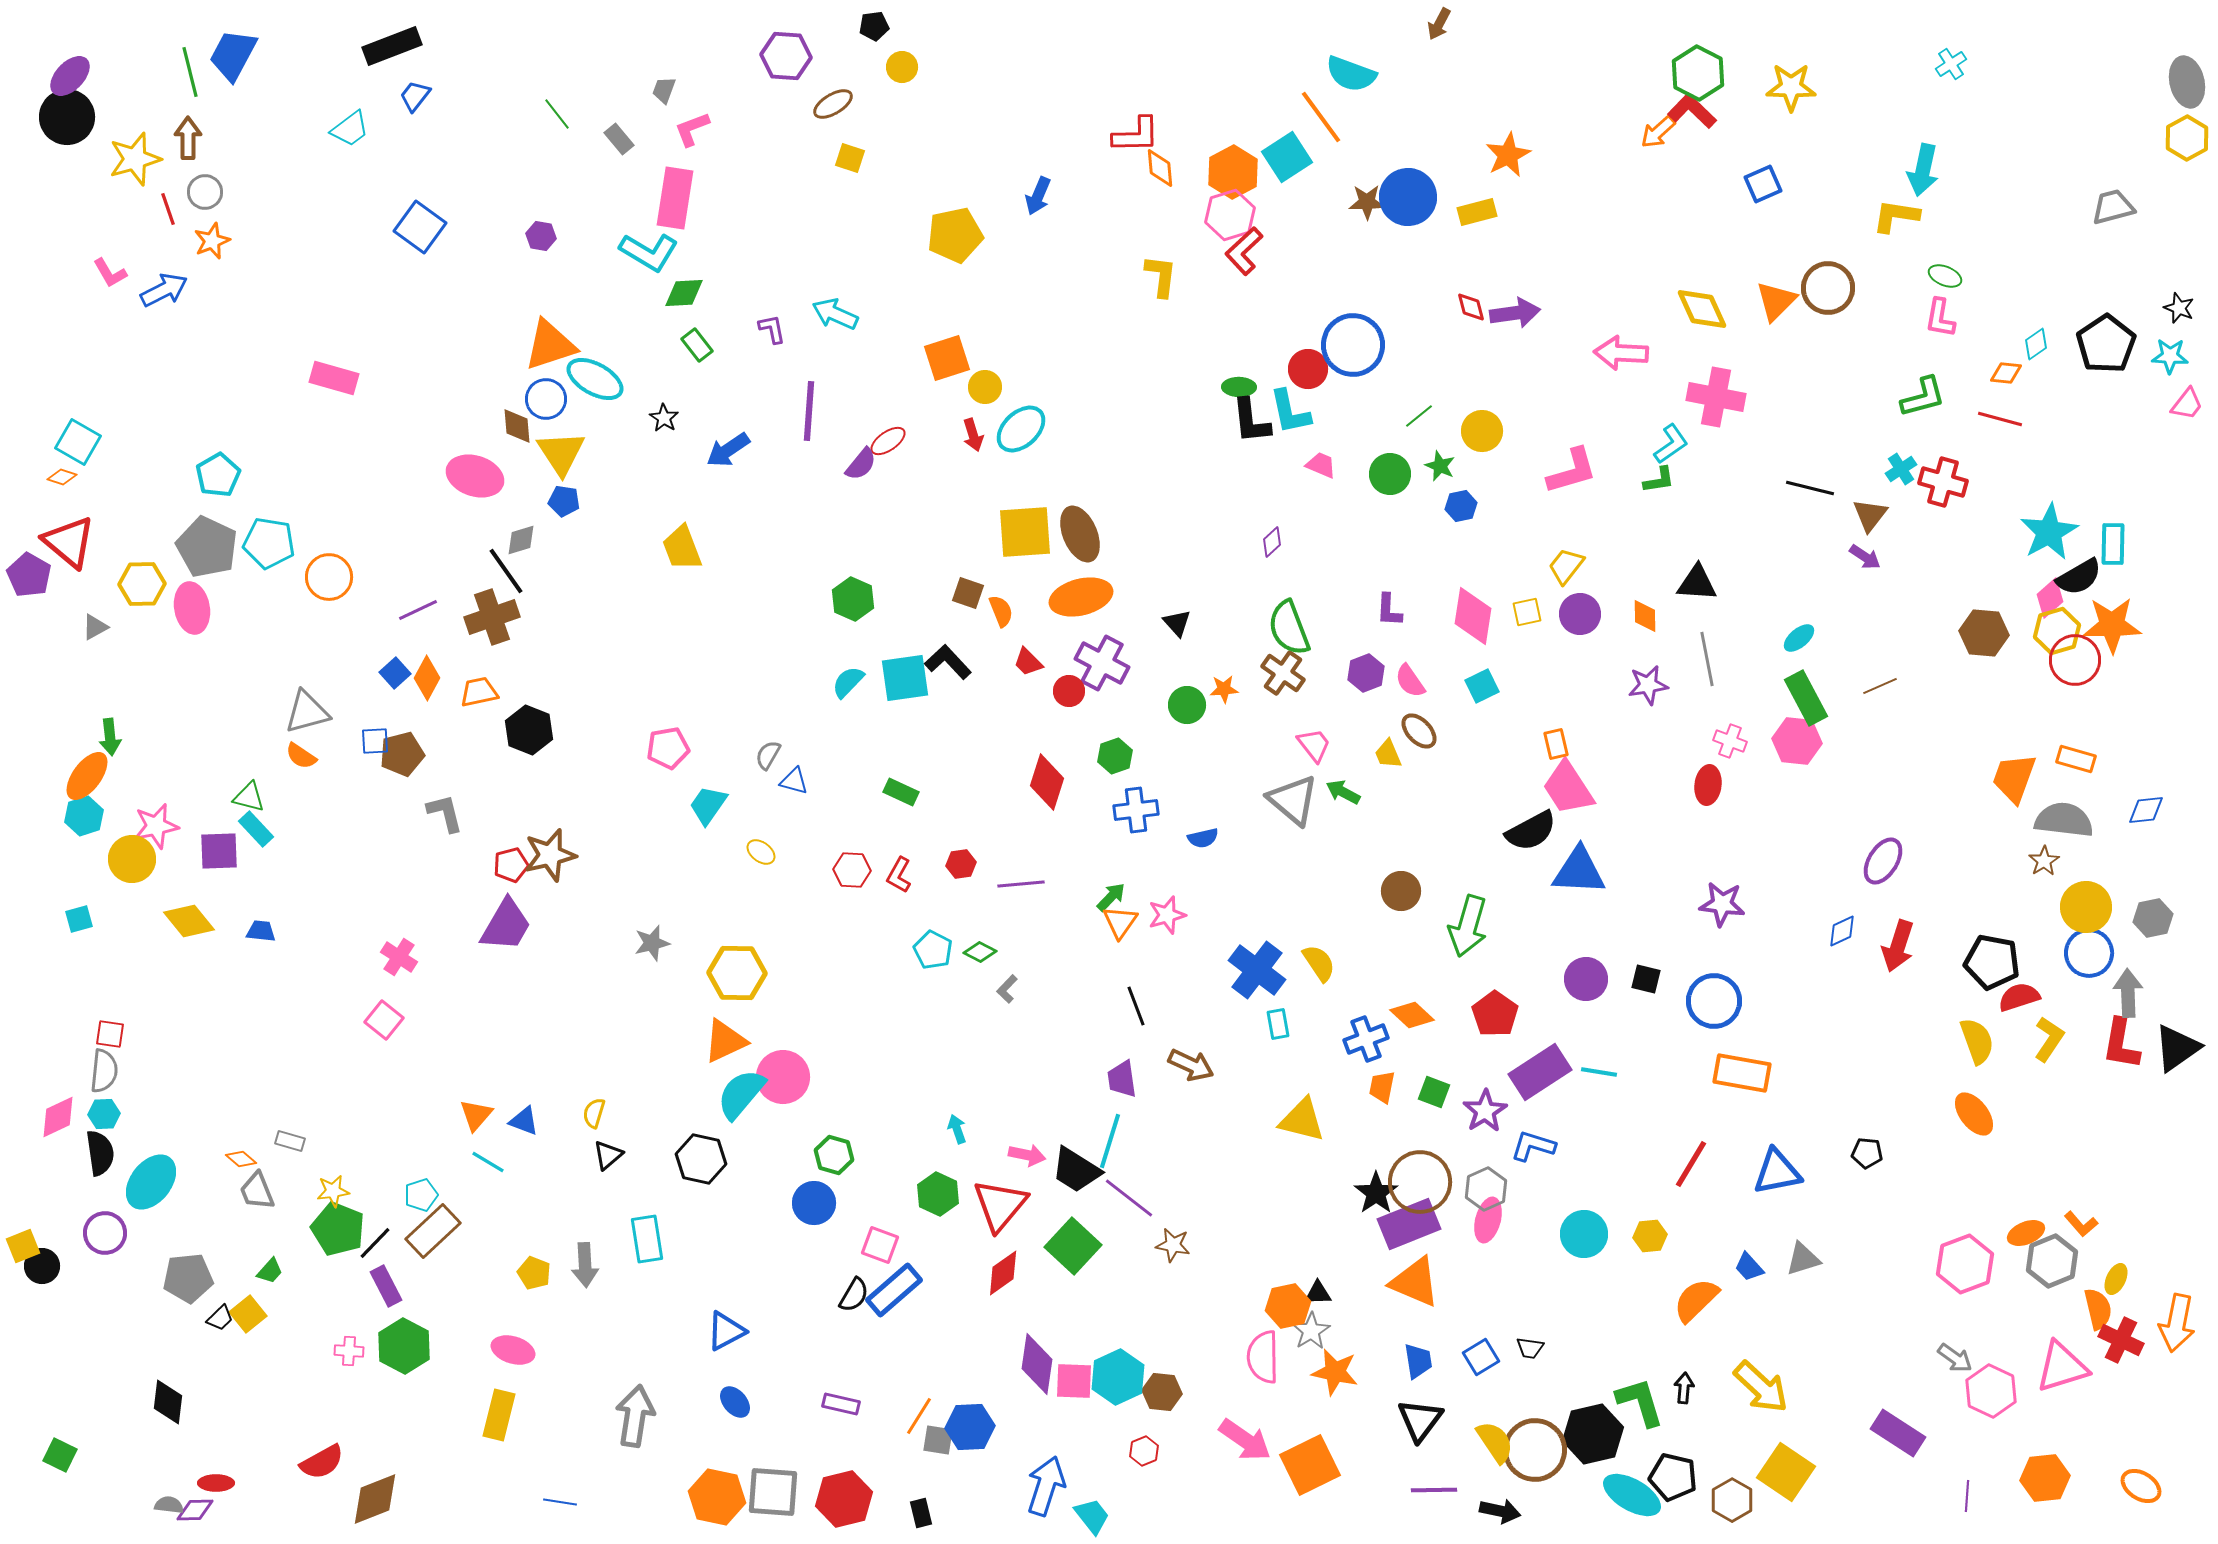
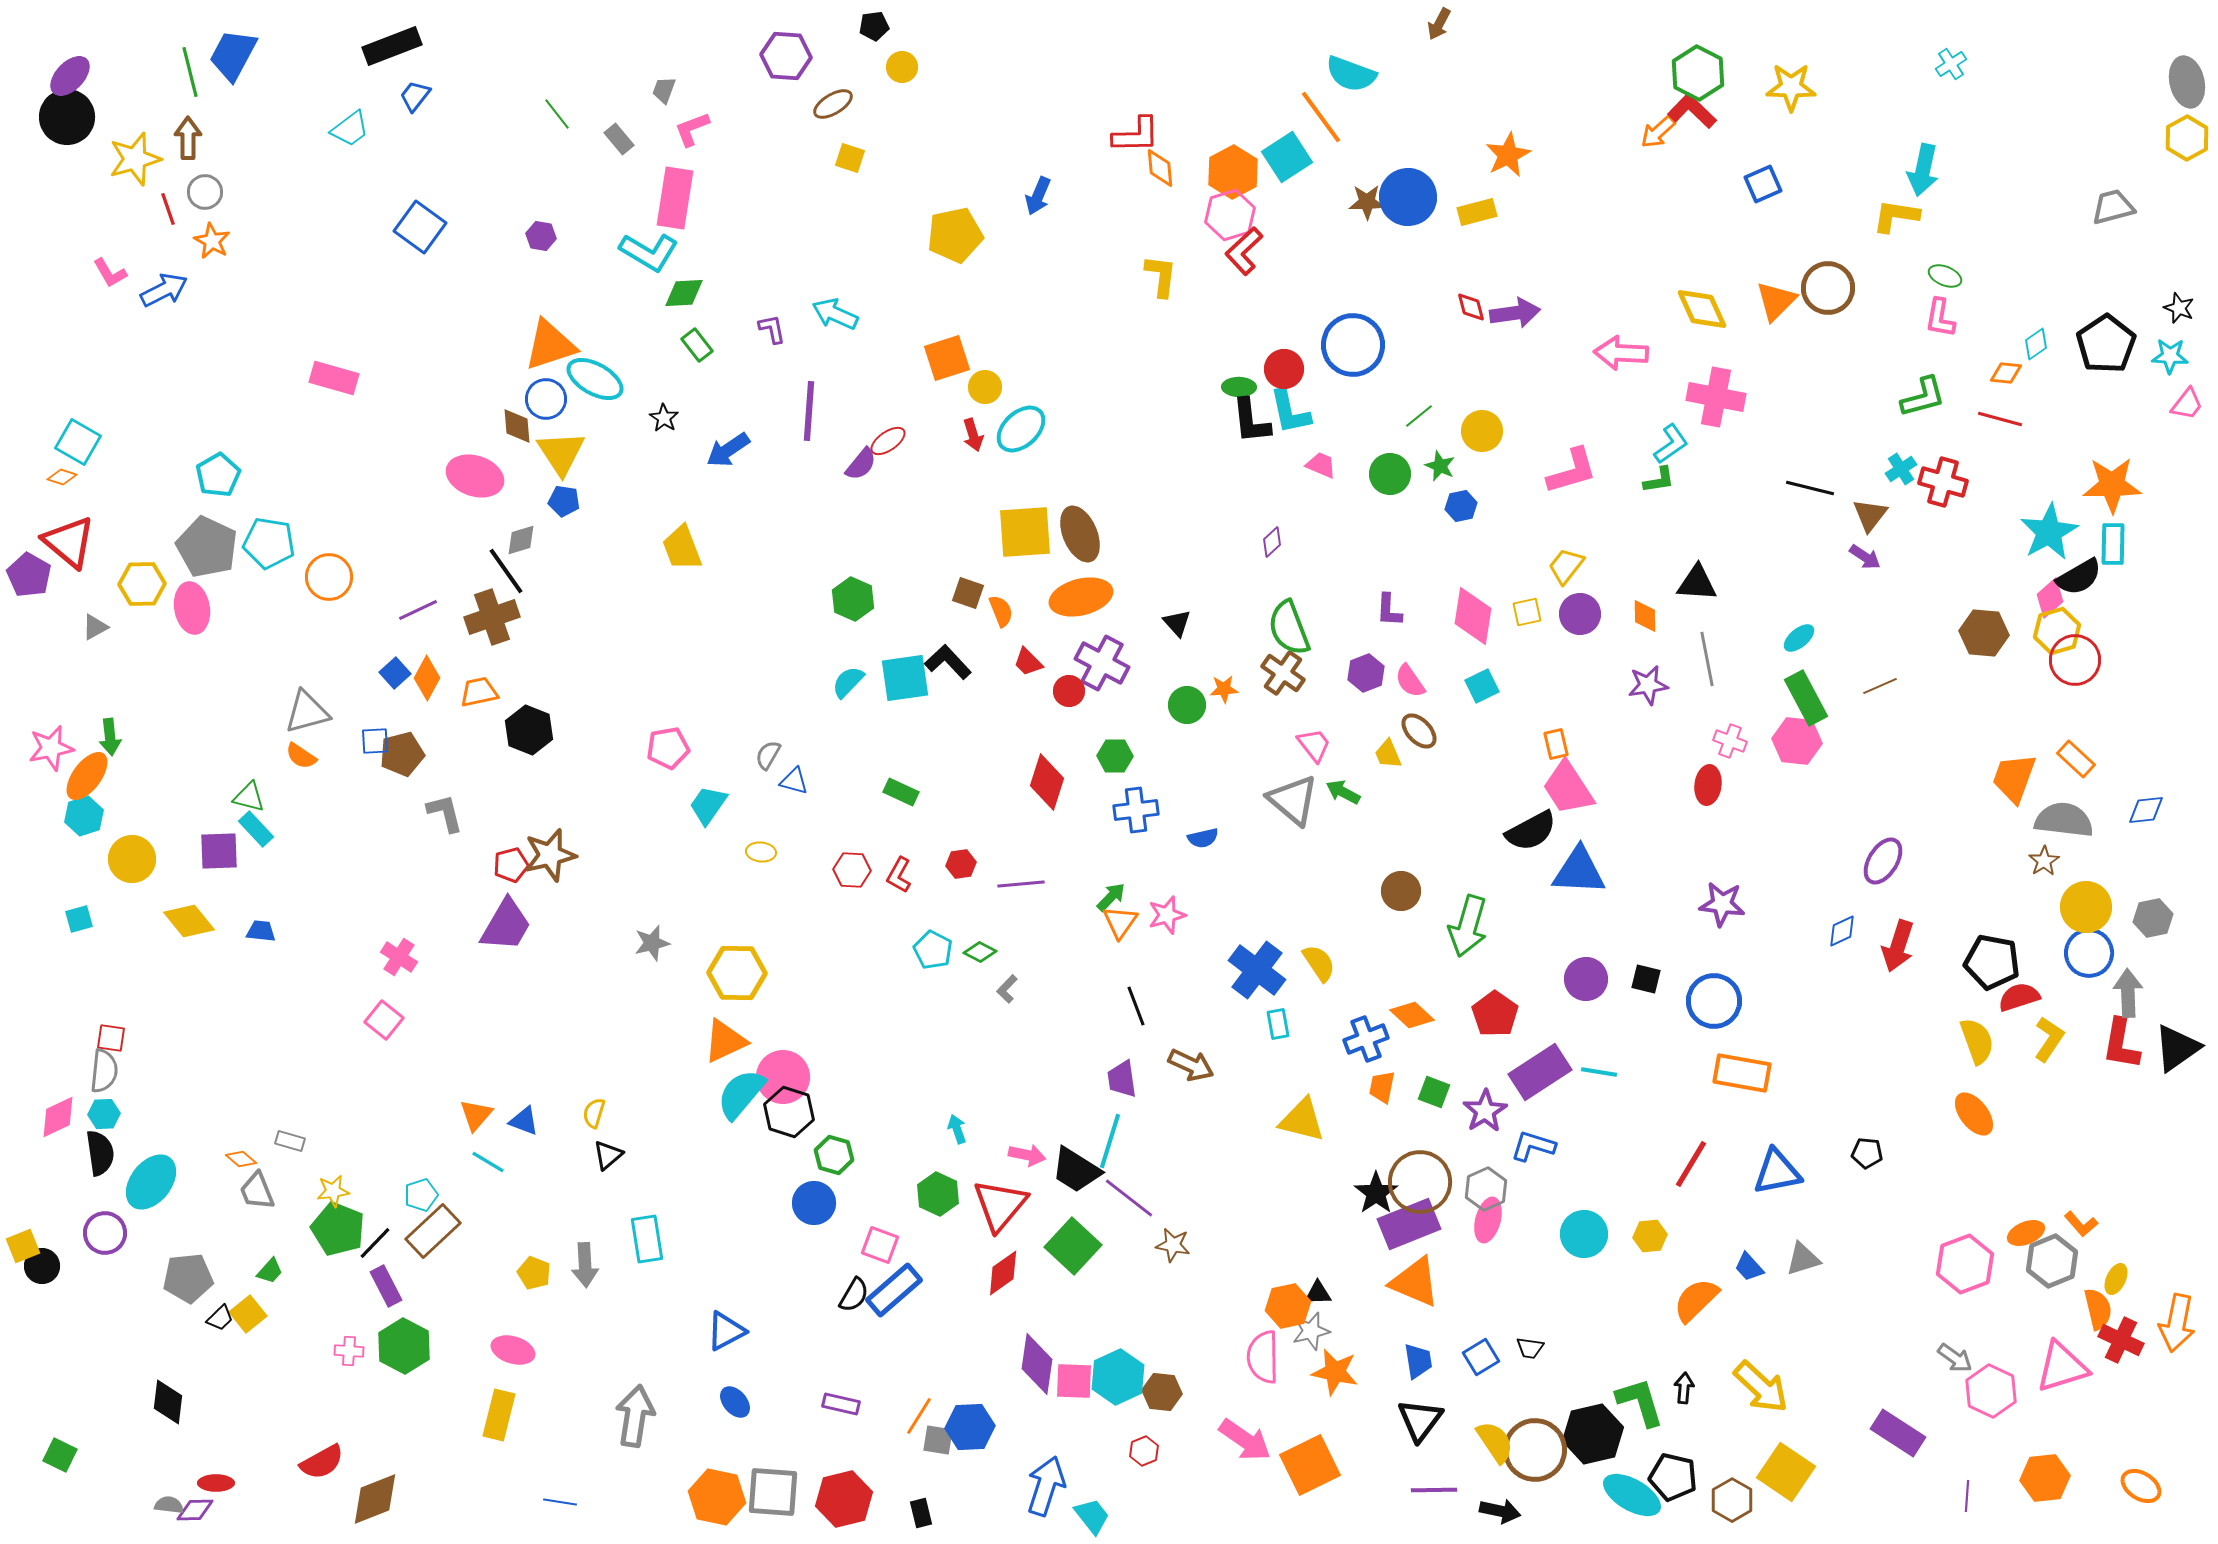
orange star at (212, 241): rotated 21 degrees counterclockwise
red circle at (1308, 369): moved 24 px left
orange star at (2112, 625): moved 140 px up
green hexagon at (1115, 756): rotated 20 degrees clockwise
orange rectangle at (2076, 759): rotated 27 degrees clockwise
pink star at (156, 826): moved 105 px left, 78 px up
yellow ellipse at (761, 852): rotated 32 degrees counterclockwise
red square at (110, 1034): moved 1 px right, 4 px down
black hexagon at (701, 1159): moved 88 px right, 47 px up; rotated 6 degrees clockwise
gray star at (1311, 1331): rotated 18 degrees clockwise
